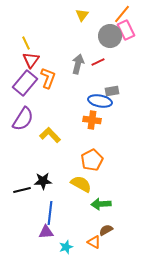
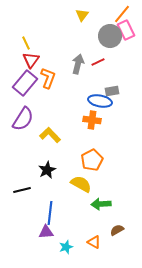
black star: moved 4 px right, 11 px up; rotated 24 degrees counterclockwise
brown semicircle: moved 11 px right
